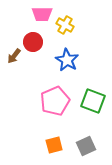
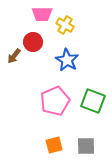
gray square: rotated 24 degrees clockwise
